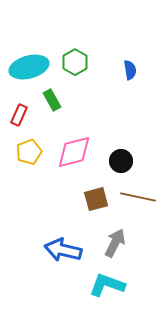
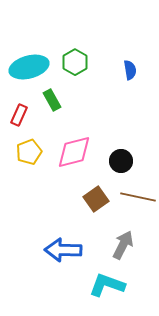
brown square: rotated 20 degrees counterclockwise
gray arrow: moved 8 px right, 2 px down
blue arrow: rotated 12 degrees counterclockwise
